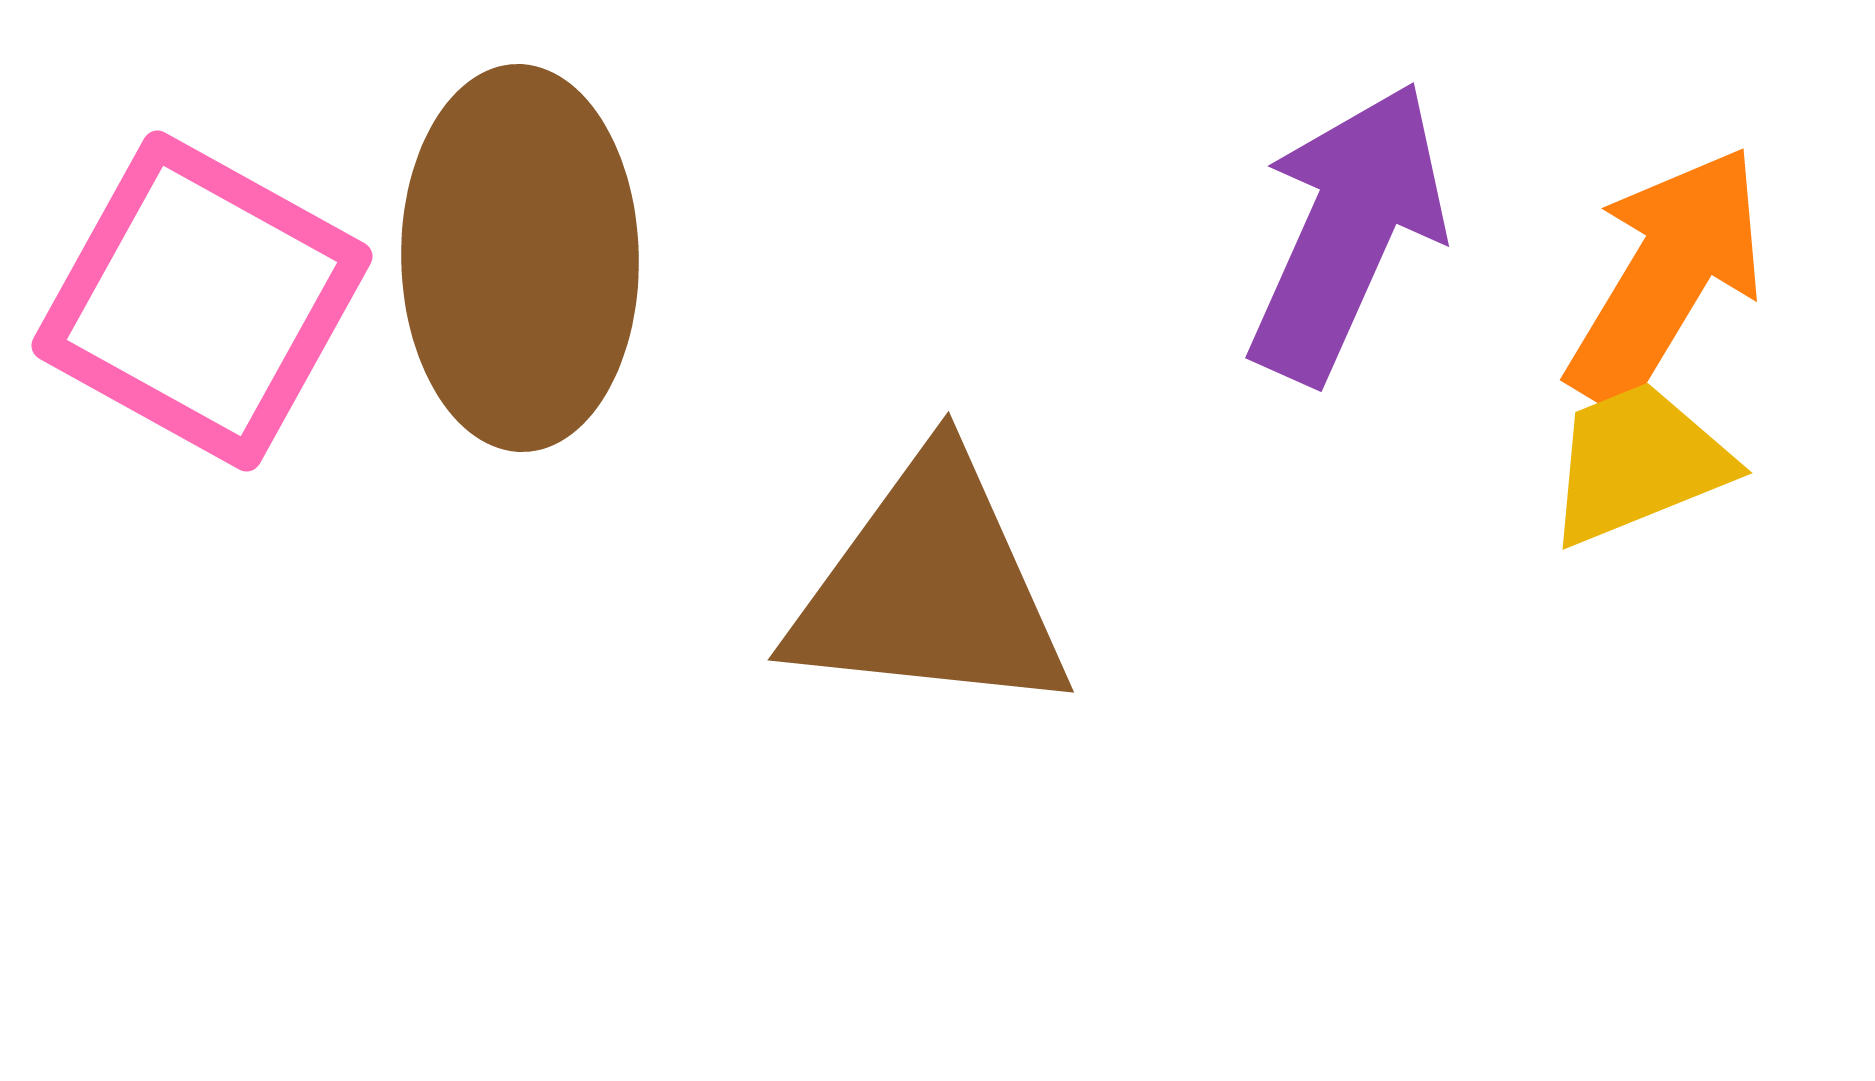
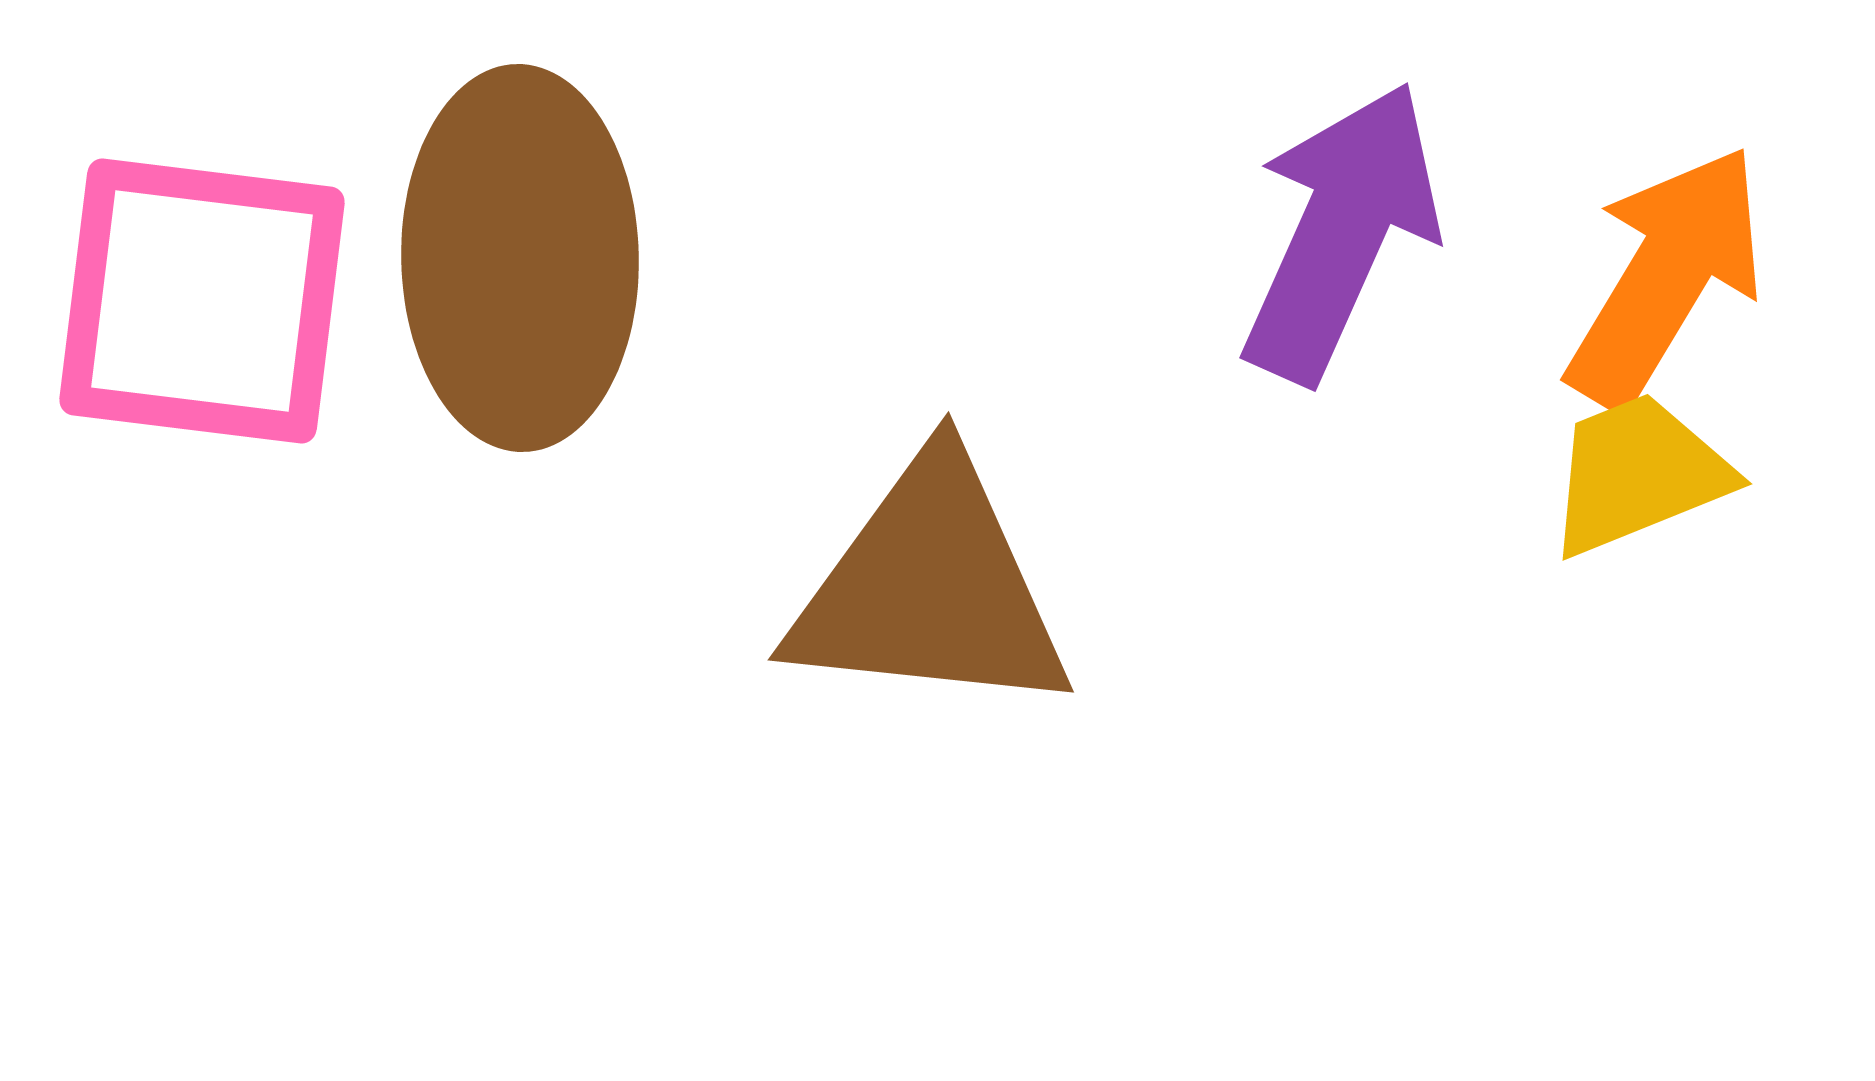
purple arrow: moved 6 px left
pink square: rotated 22 degrees counterclockwise
yellow trapezoid: moved 11 px down
